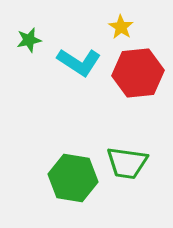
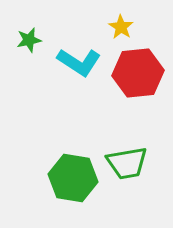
green trapezoid: rotated 18 degrees counterclockwise
